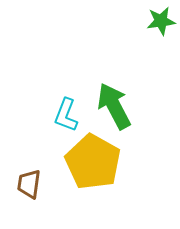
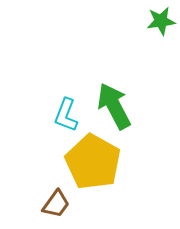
brown trapezoid: moved 27 px right, 20 px down; rotated 152 degrees counterclockwise
